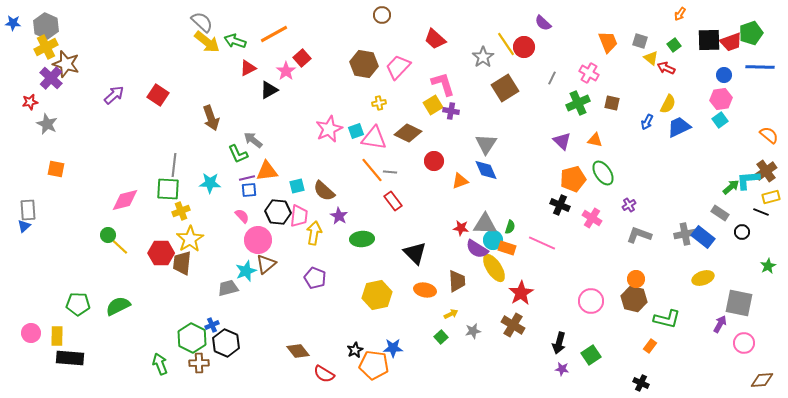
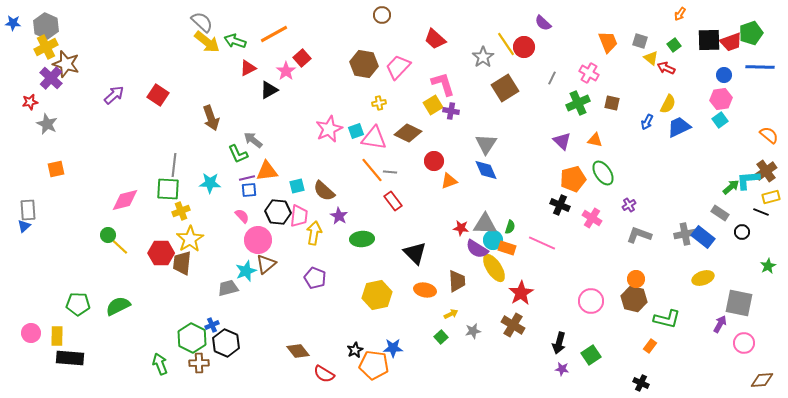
orange square at (56, 169): rotated 24 degrees counterclockwise
orange triangle at (460, 181): moved 11 px left
